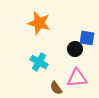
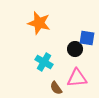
cyan cross: moved 5 px right
